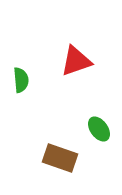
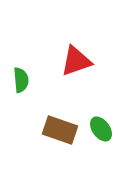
green ellipse: moved 2 px right
brown rectangle: moved 28 px up
